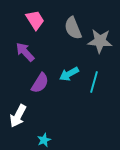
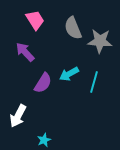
purple semicircle: moved 3 px right
